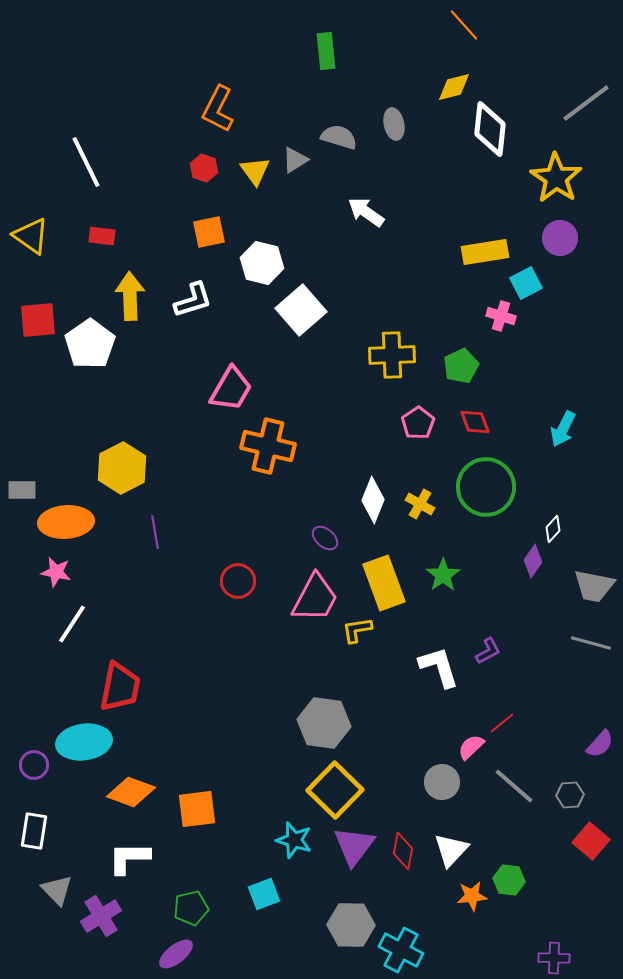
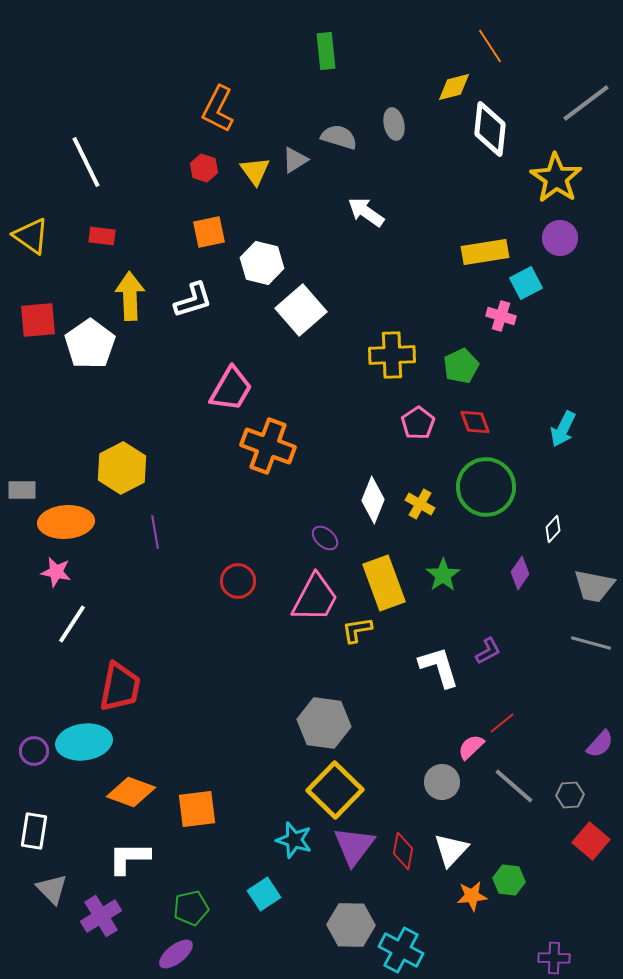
orange line at (464, 25): moved 26 px right, 21 px down; rotated 9 degrees clockwise
orange cross at (268, 446): rotated 6 degrees clockwise
purple diamond at (533, 561): moved 13 px left, 12 px down
purple circle at (34, 765): moved 14 px up
gray triangle at (57, 890): moved 5 px left, 1 px up
cyan square at (264, 894): rotated 12 degrees counterclockwise
